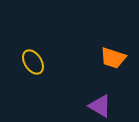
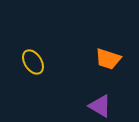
orange trapezoid: moved 5 px left, 1 px down
